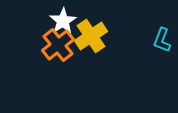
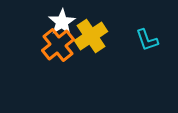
white star: moved 1 px left, 1 px down
cyan L-shape: moved 15 px left; rotated 40 degrees counterclockwise
